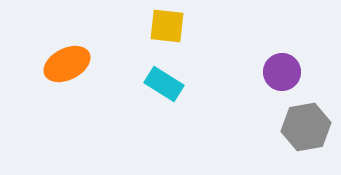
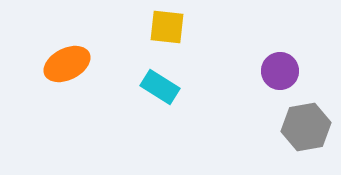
yellow square: moved 1 px down
purple circle: moved 2 px left, 1 px up
cyan rectangle: moved 4 px left, 3 px down
